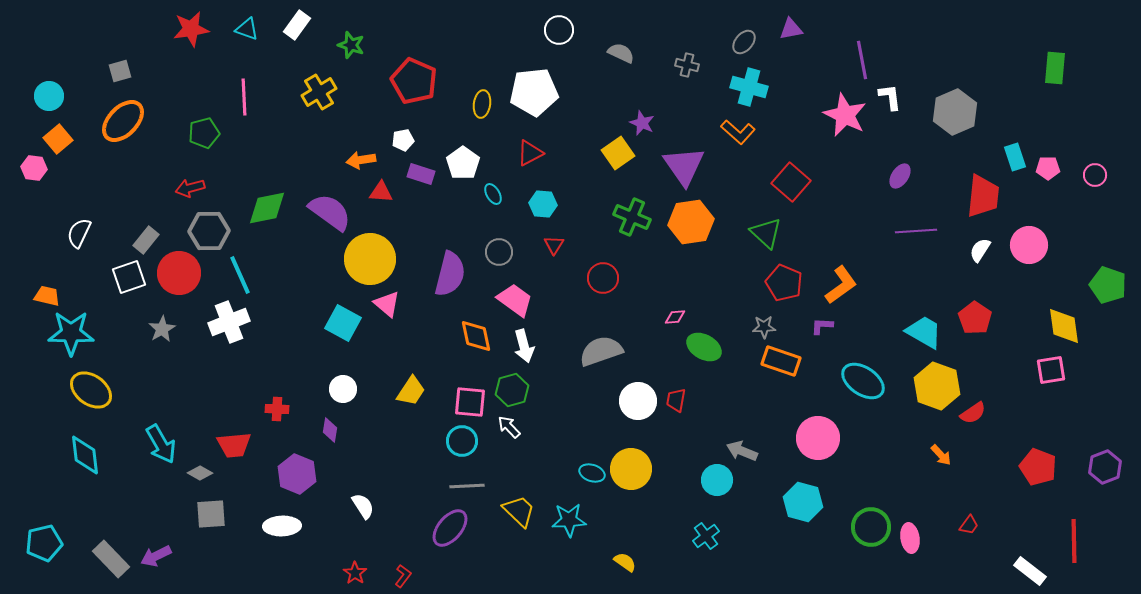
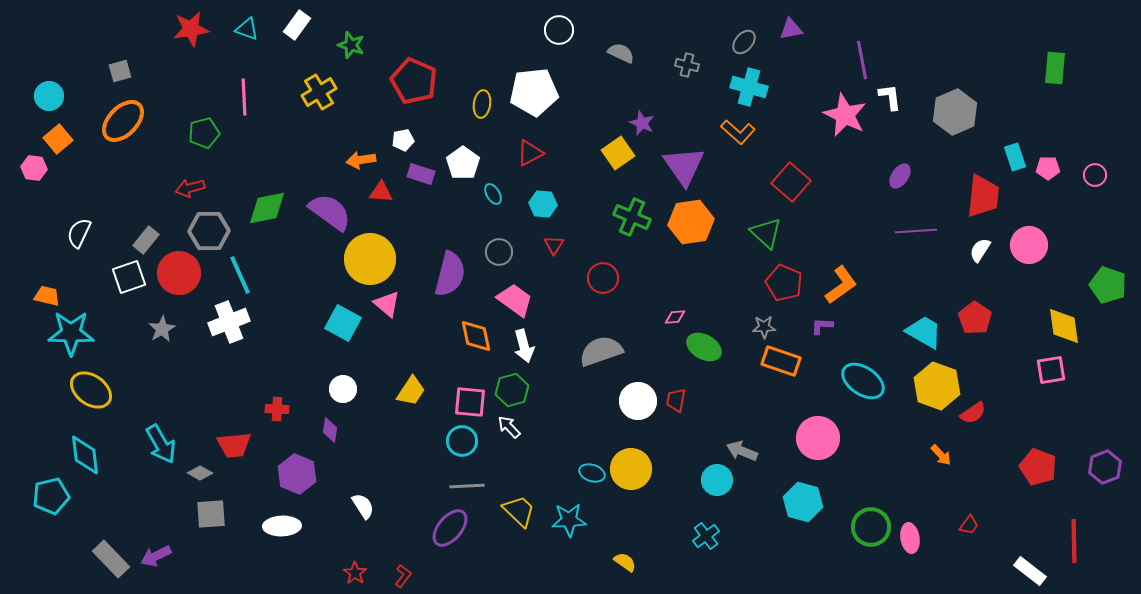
cyan pentagon at (44, 543): moved 7 px right, 47 px up
